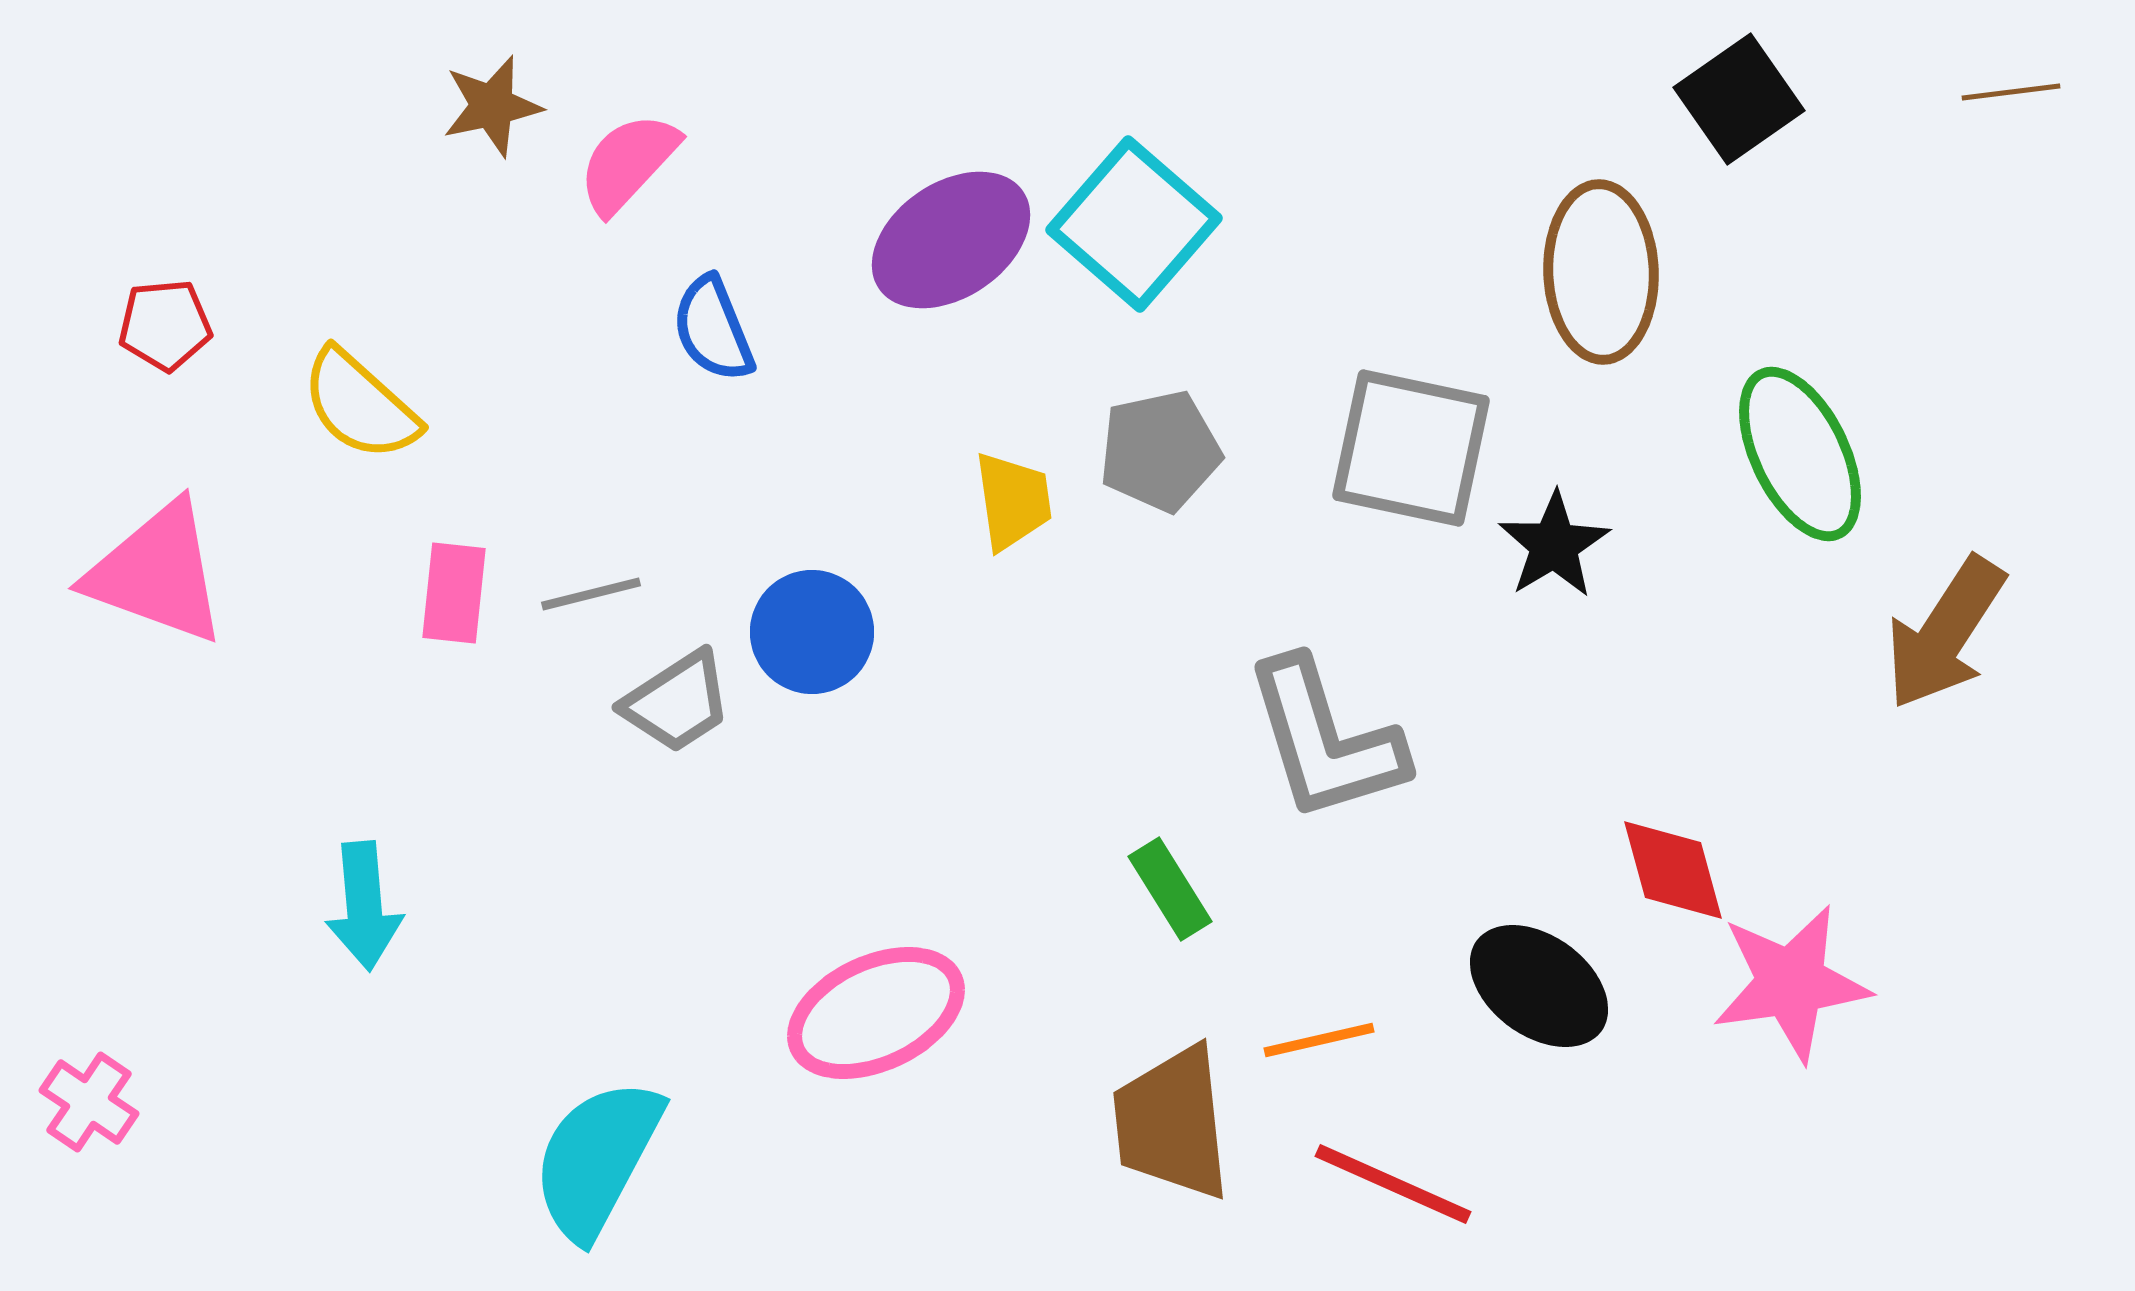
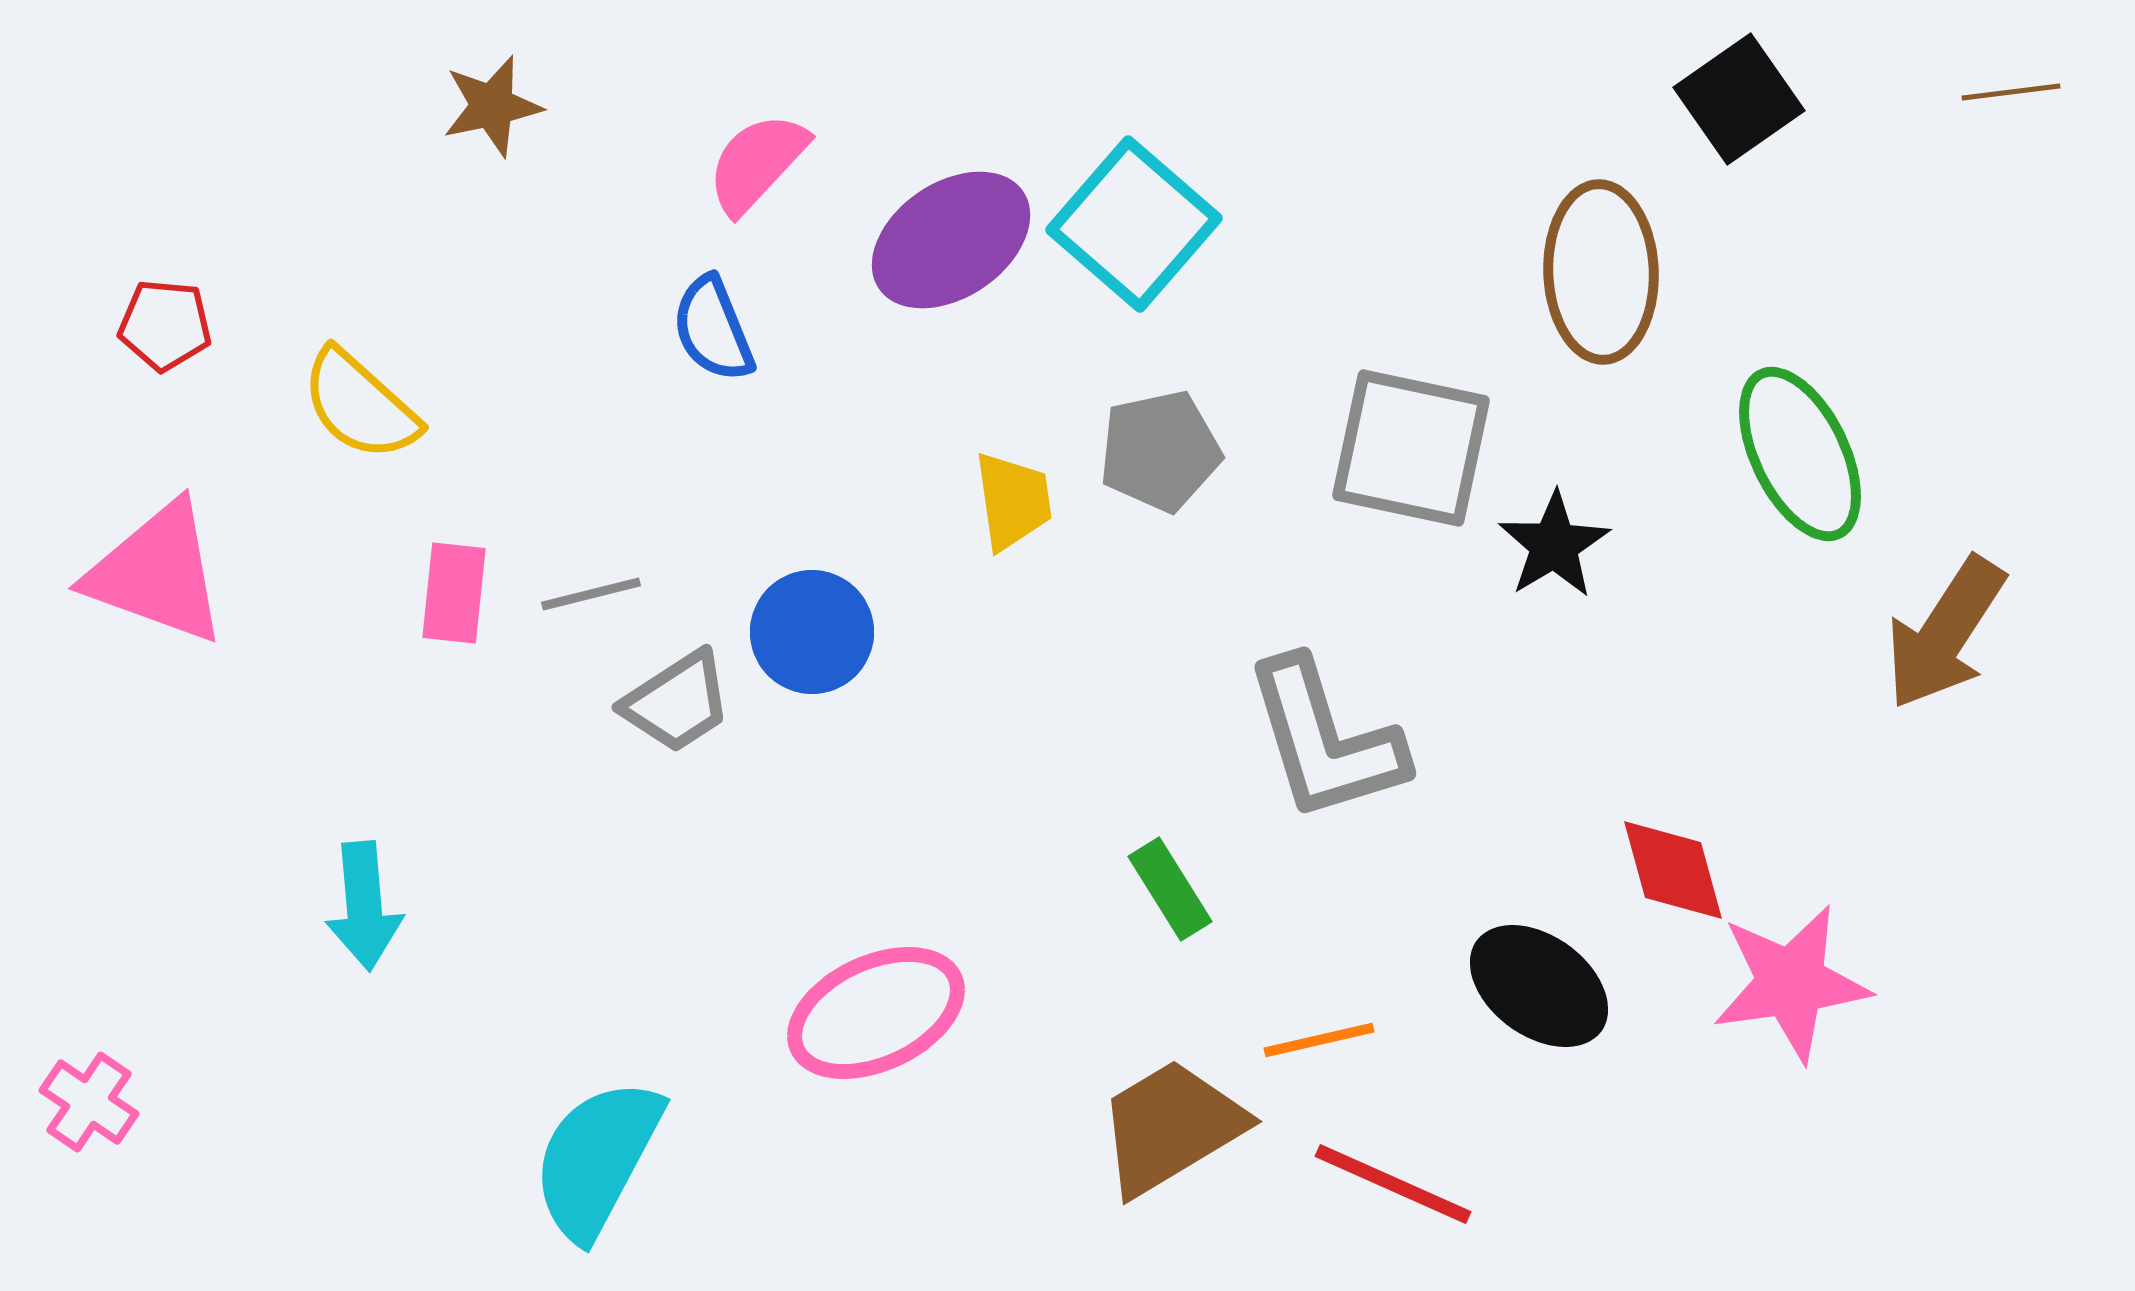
pink semicircle: moved 129 px right
red pentagon: rotated 10 degrees clockwise
brown trapezoid: moved 1 px left, 4 px down; rotated 65 degrees clockwise
